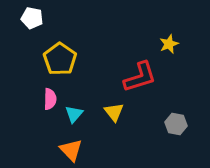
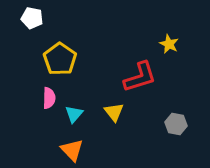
yellow star: rotated 24 degrees counterclockwise
pink semicircle: moved 1 px left, 1 px up
orange triangle: moved 1 px right
